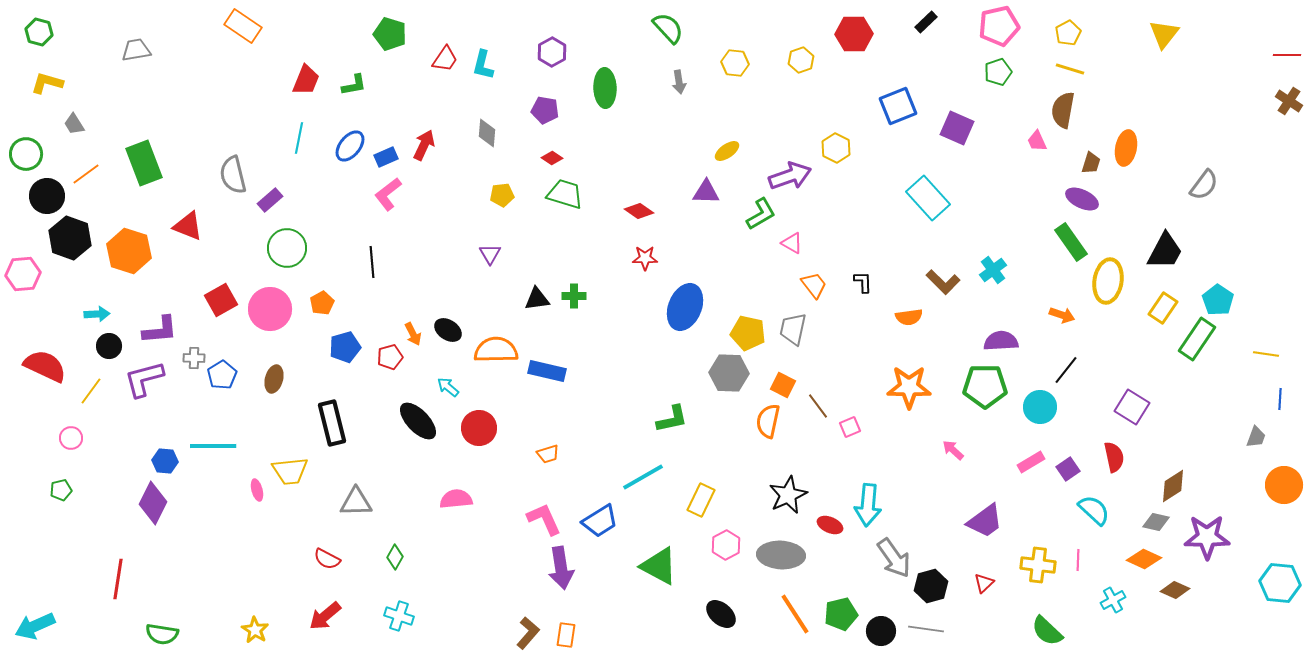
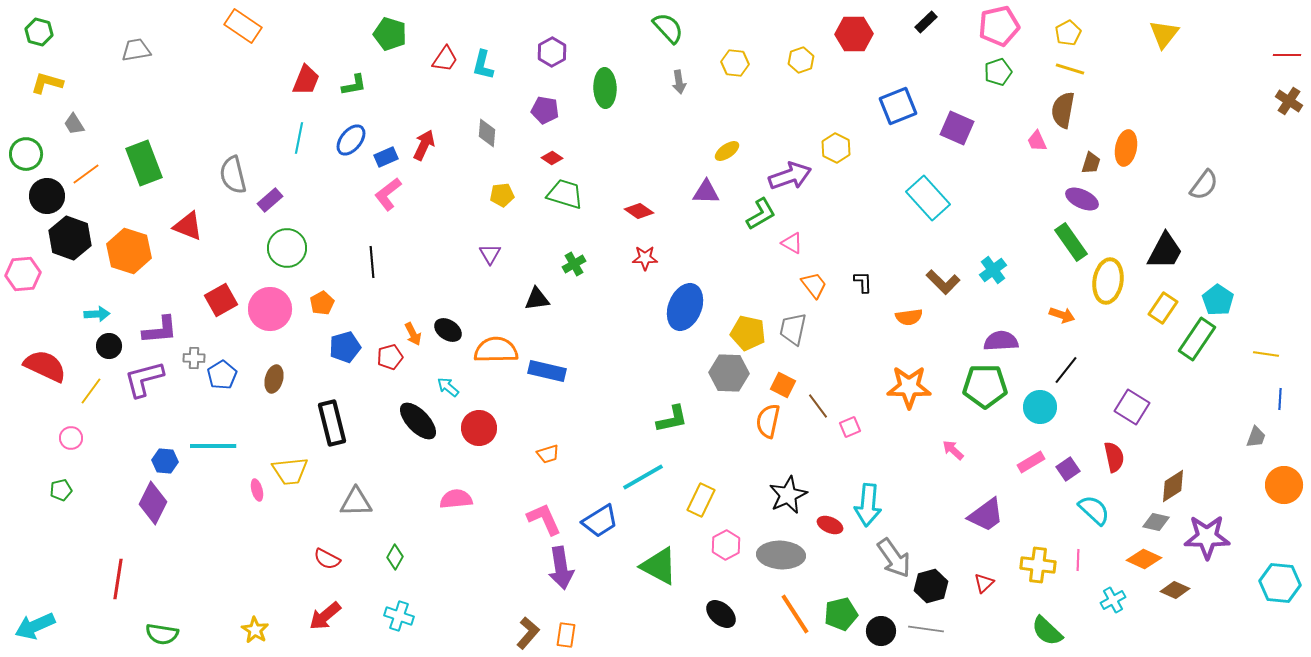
blue ellipse at (350, 146): moved 1 px right, 6 px up
green cross at (574, 296): moved 32 px up; rotated 30 degrees counterclockwise
purple trapezoid at (985, 521): moved 1 px right, 6 px up
